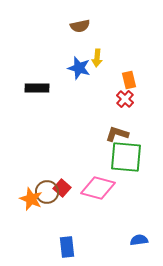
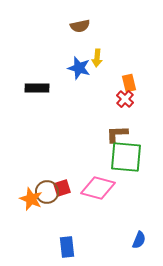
orange rectangle: moved 3 px down
brown L-shape: rotated 20 degrees counterclockwise
red square: rotated 30 degrees clockwise
blue semicircle: rotated 120 degrees clockwise
